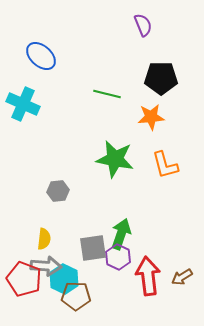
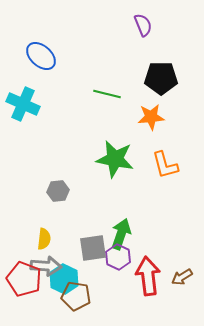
brown pentagon: rotated 8 degrees clockwise
